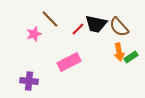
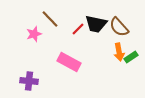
pink rectangle: rotated 55 degrees clockwise
